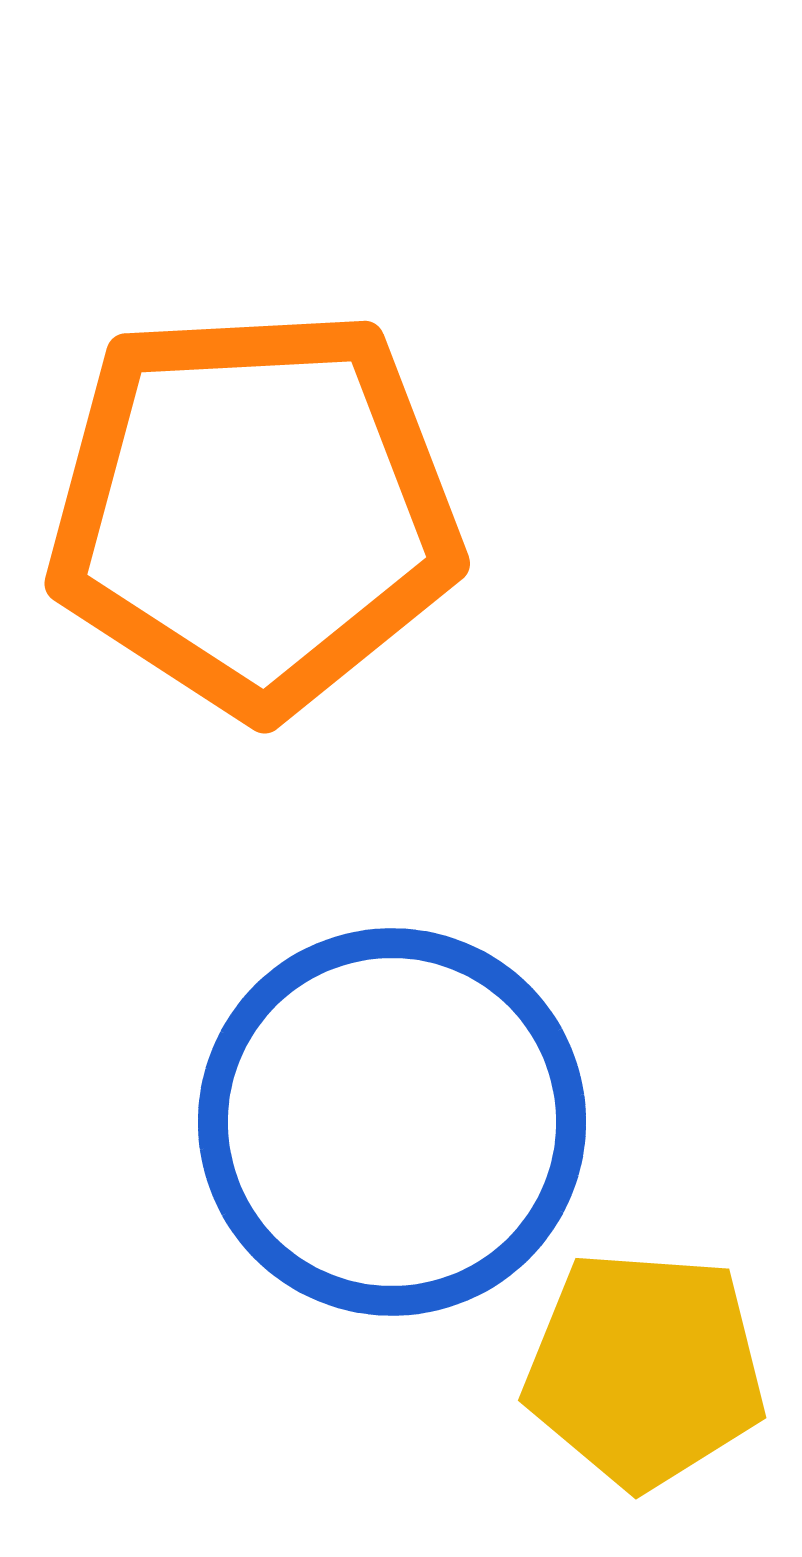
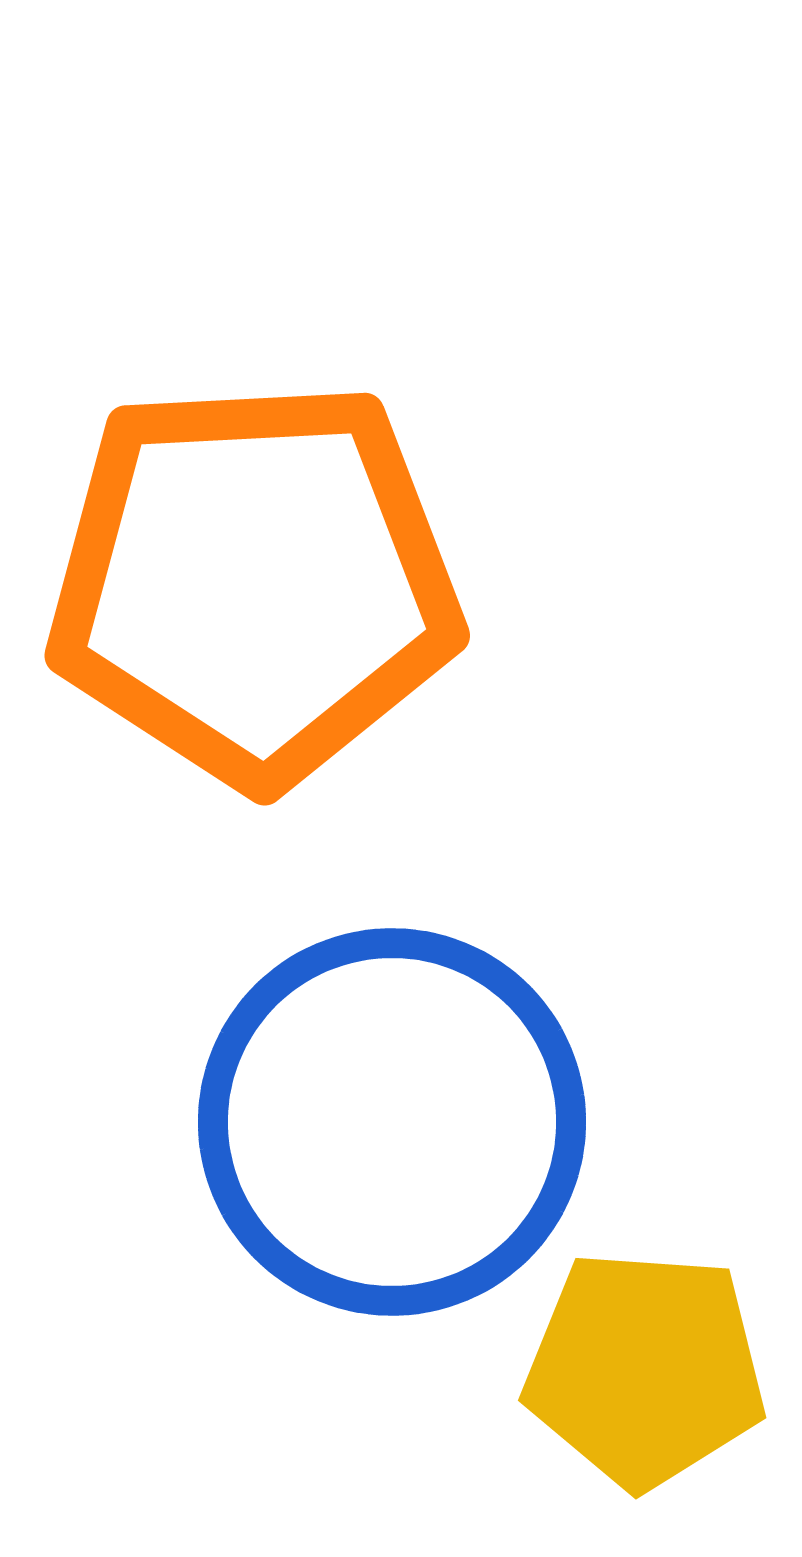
orange pentagon: moved 72 px down
